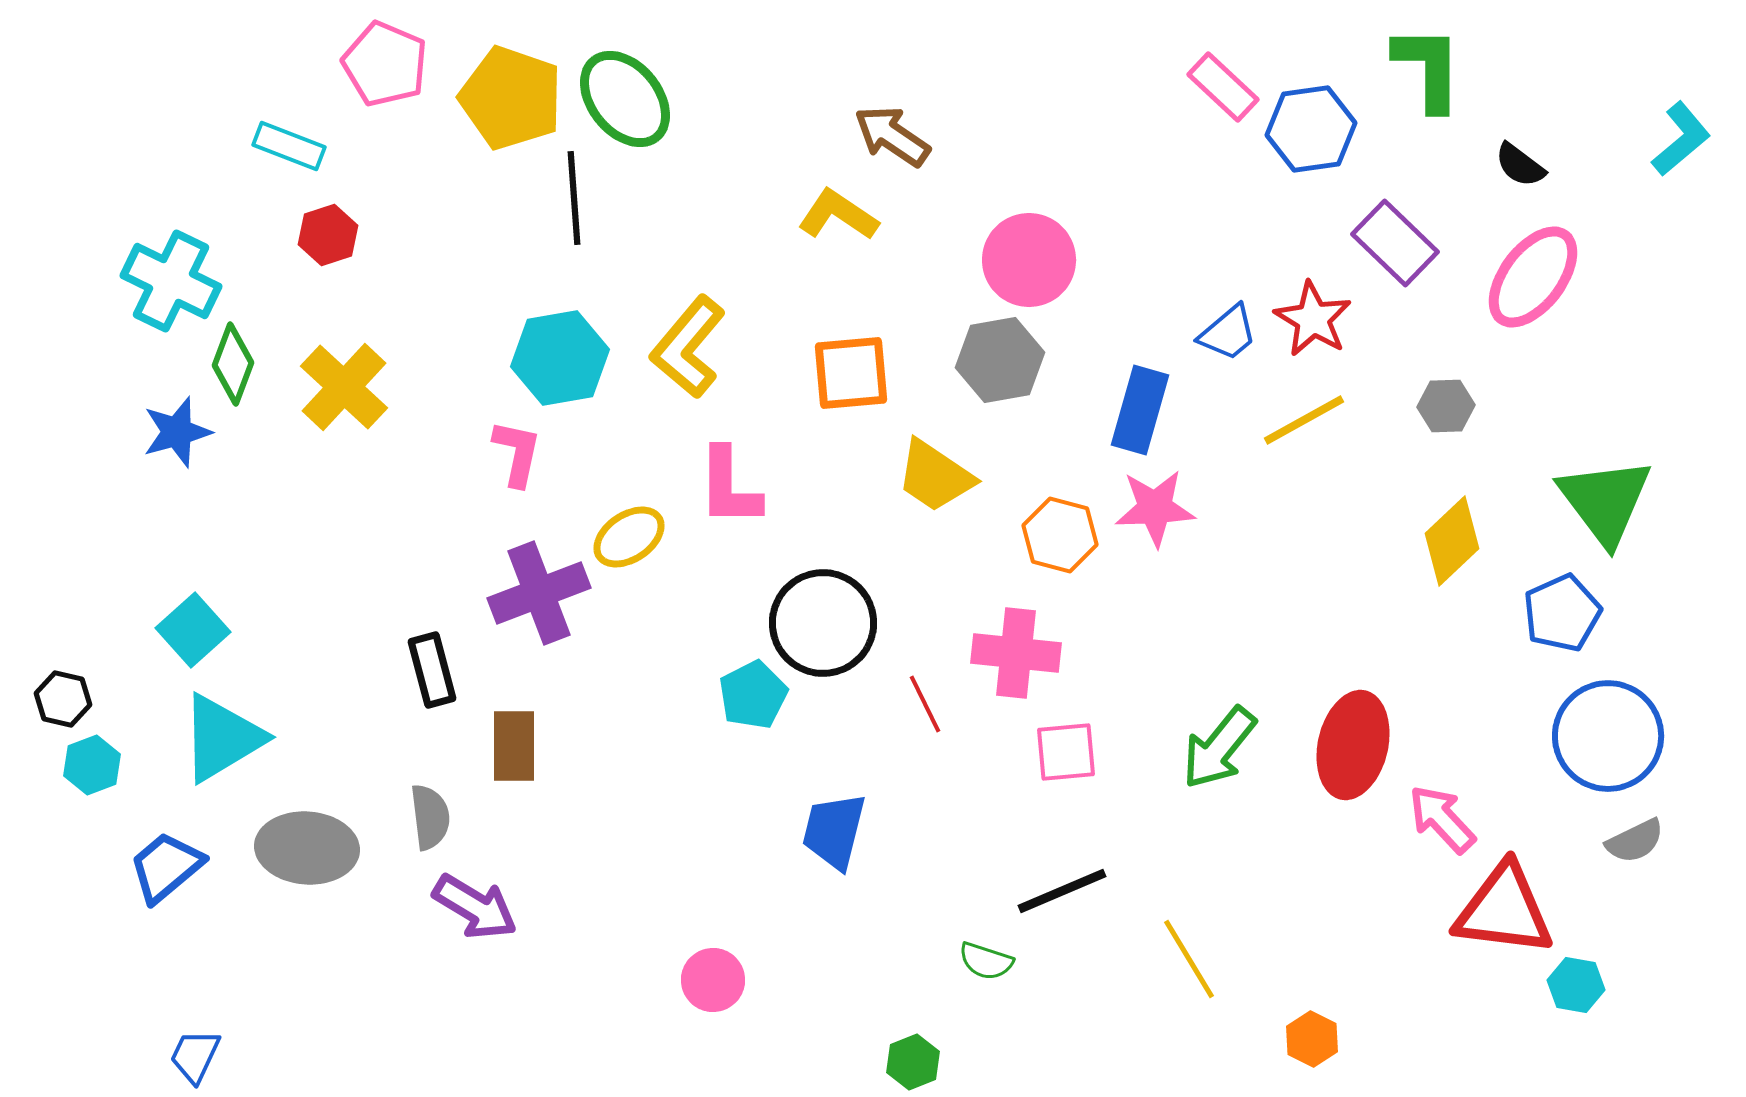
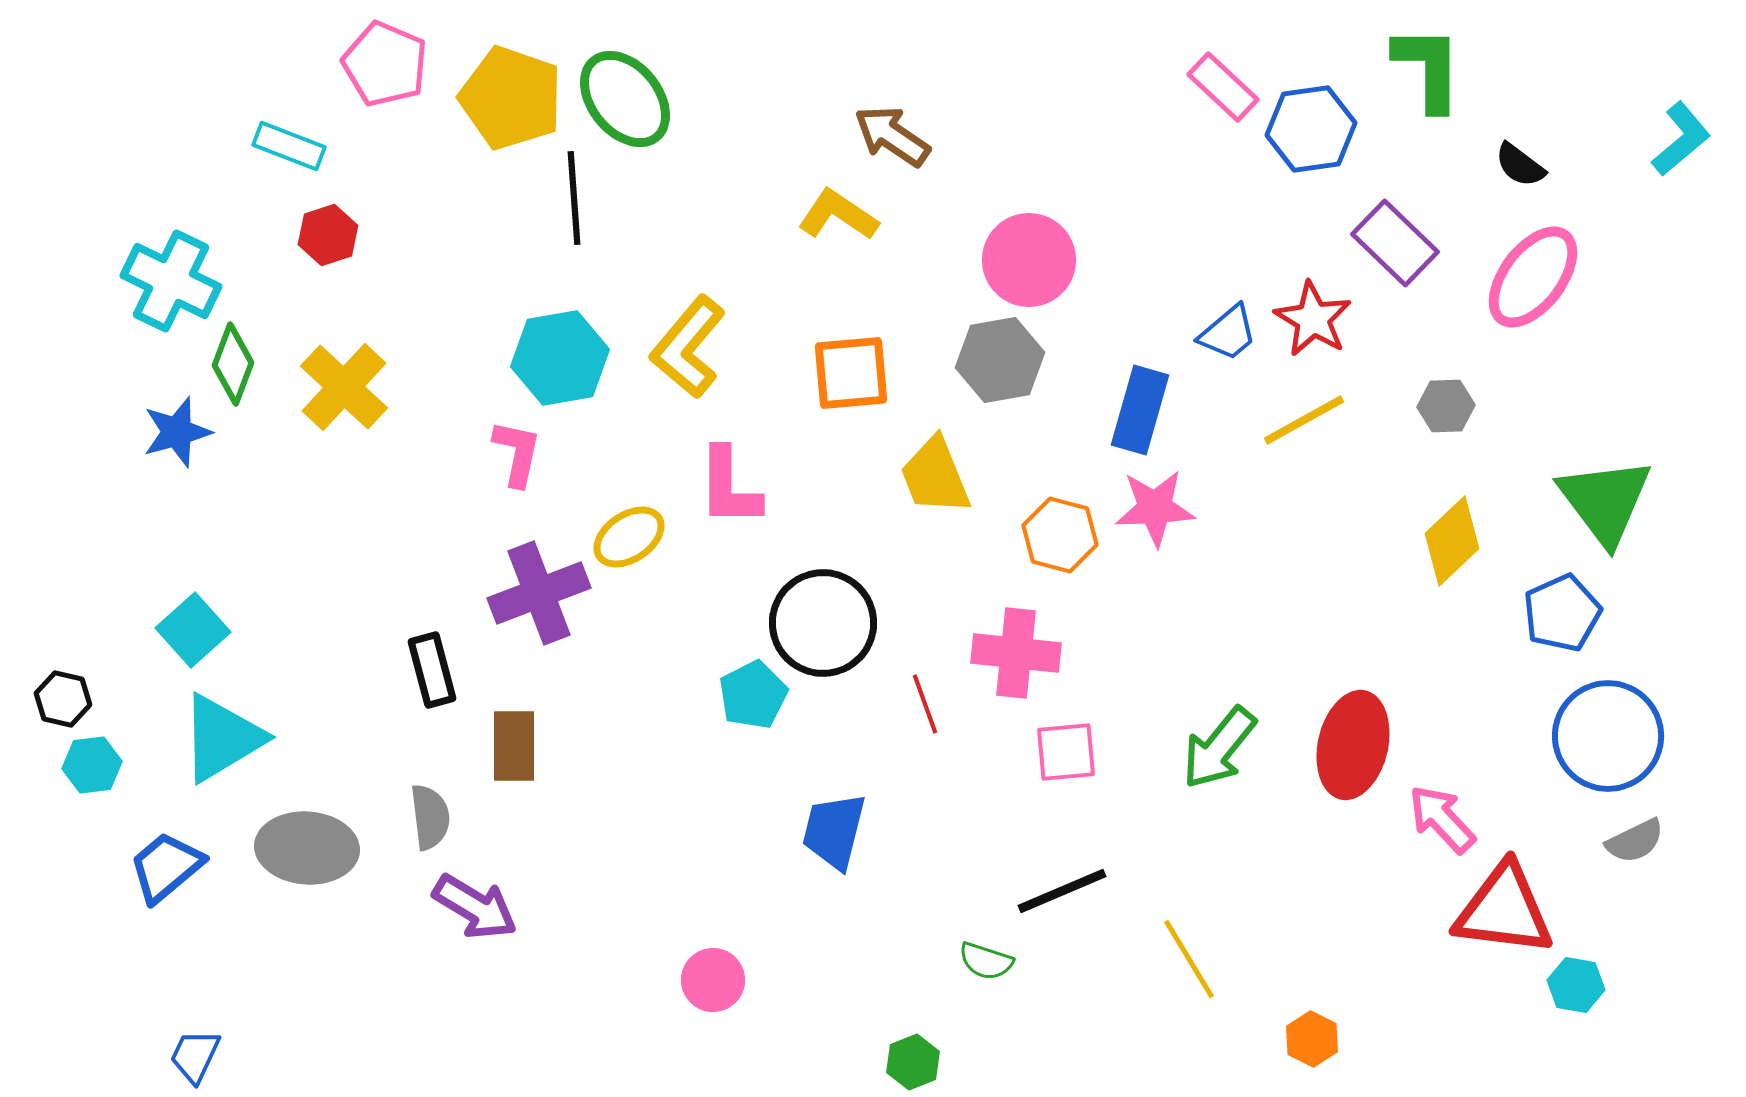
yellow trapezoid at (935, 476): rotated 34 degrees clockwise
red line at (925, 704): rotated 6 degrees clockwise
cyan hexagon at (92, 765): rotated 14 degrees clockwise
